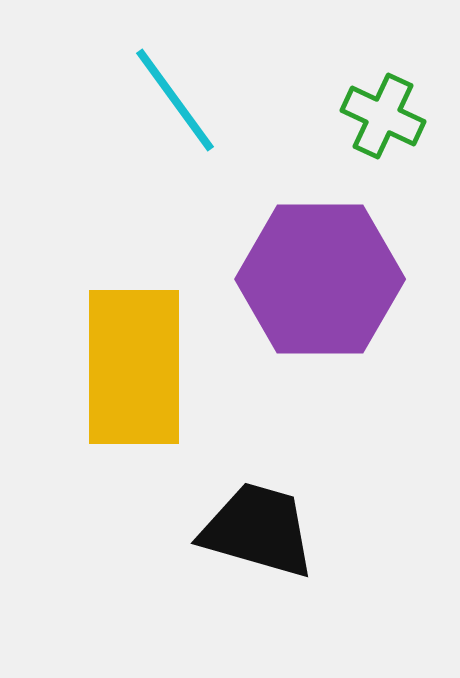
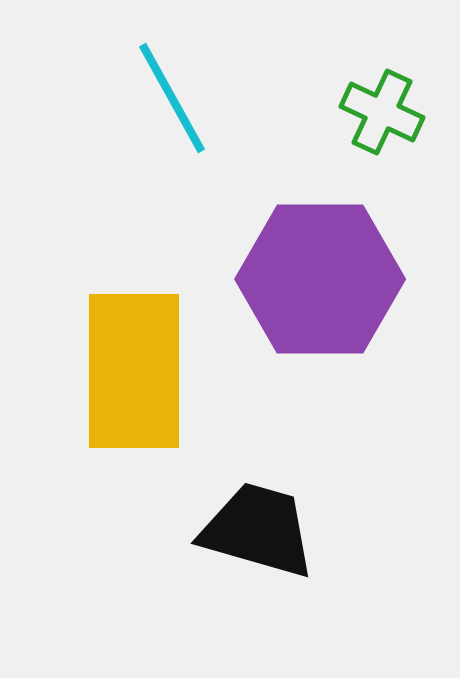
cyan line: moved 3 px left, 2 px up; rotated 7 degrees clockwise
green cross: moved 1 px left, 4 px up
yellow rectangle: moved 4 px down
